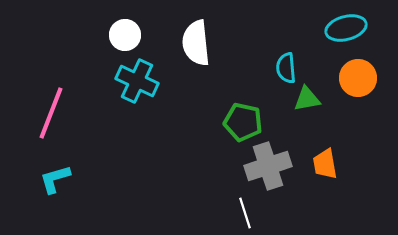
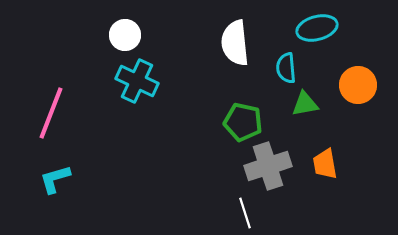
cyan ellipse: moved 29 px left
white semicircle: moved 39 px right
orange circle: moved 7 px down
green triangle: moved 2 px left, 5 px down
